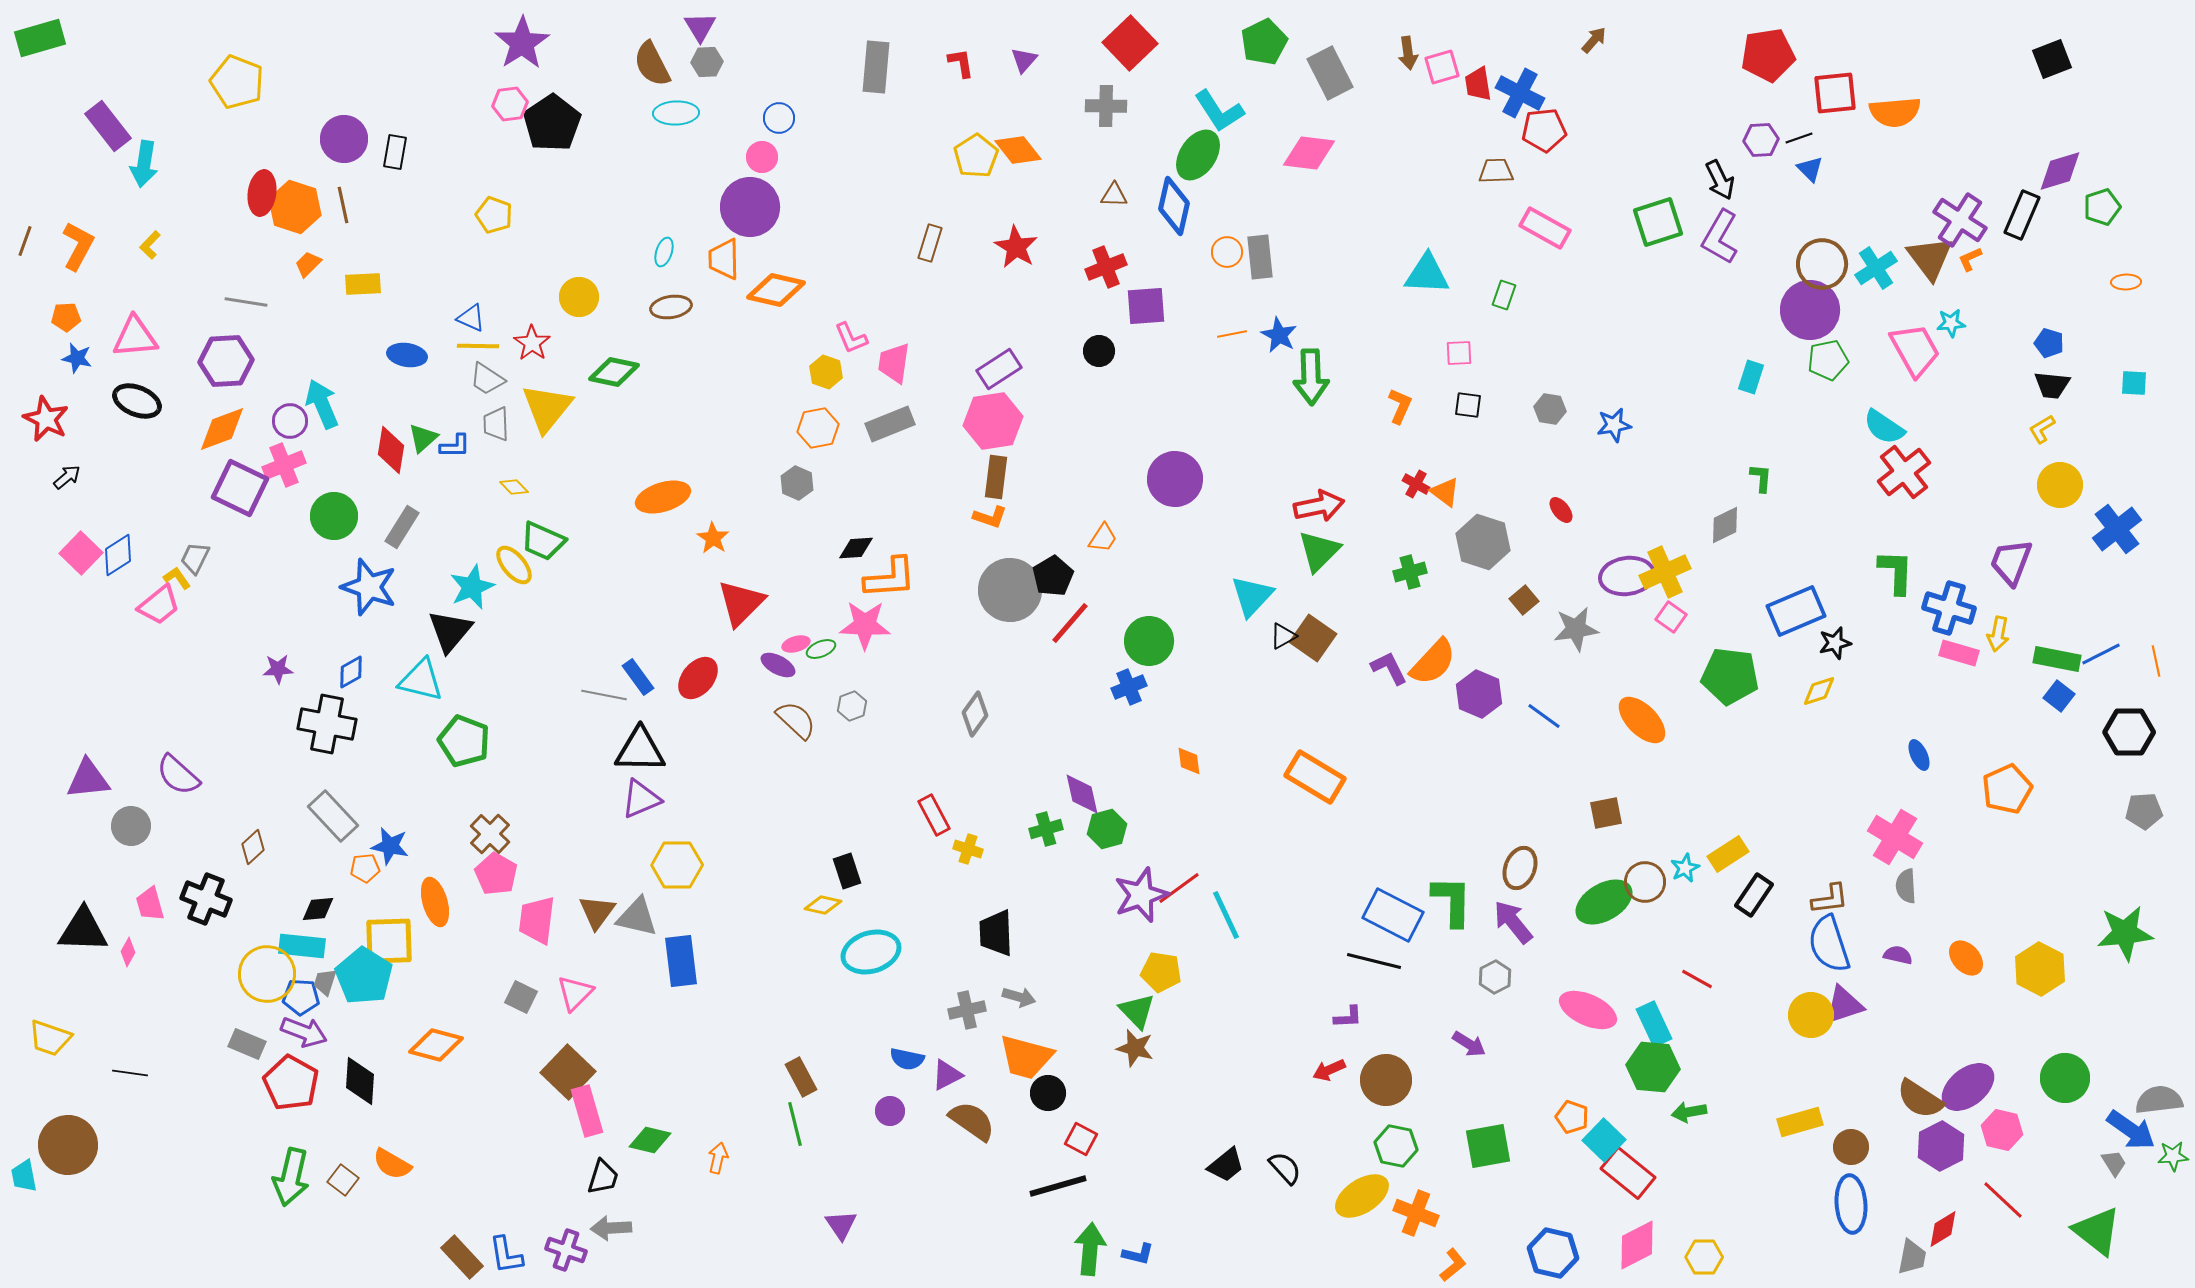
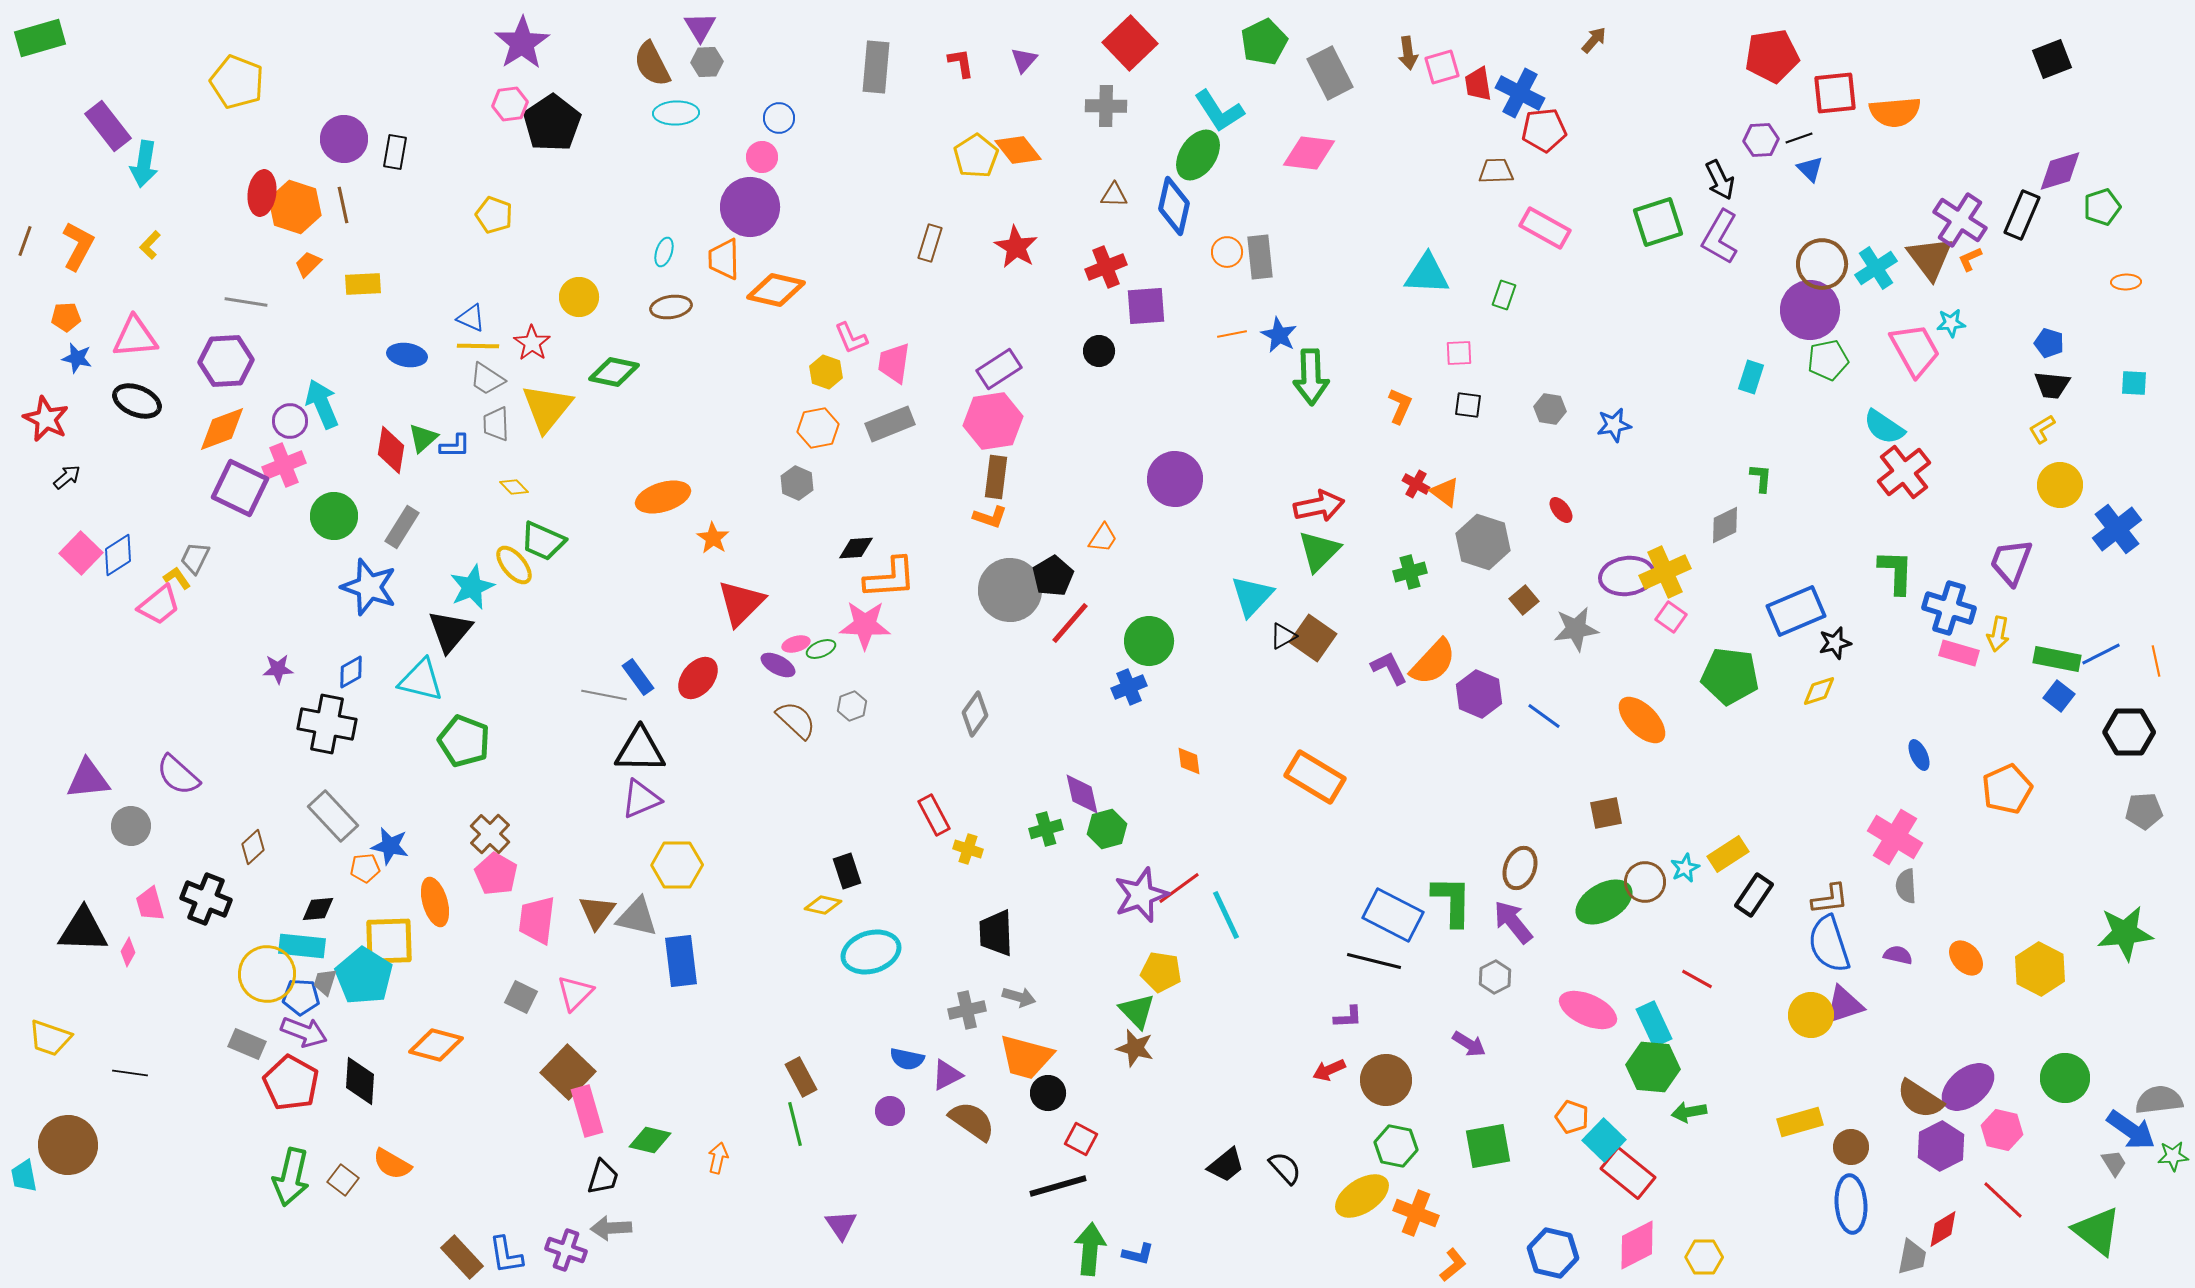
red pentagon at (1768, 55): moved 4 px right, 1 px down
